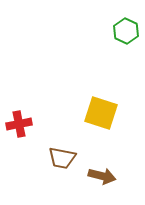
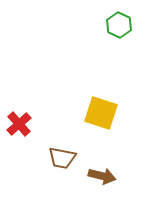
green hexagon: moved 7 px left, 6 px up
red cross: rotated 30 degrees counterclockwise
